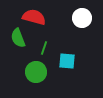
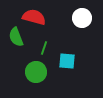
green semicircle: moved 2 px left, 1 px up
